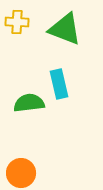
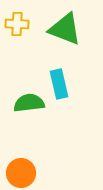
yellow cross: moved 2 px down
